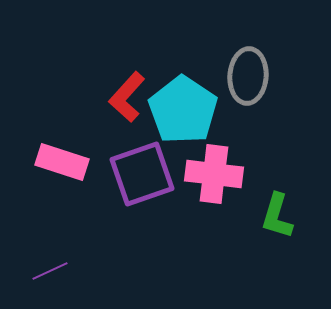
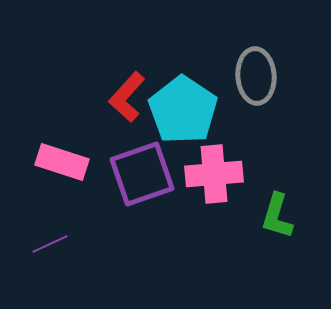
gray ellipse: moved 8 px right; rotated 8 degrees counterclockwise
pink cross: rotated 12 degrees counterclockwise
purple line: moved 27 px up
